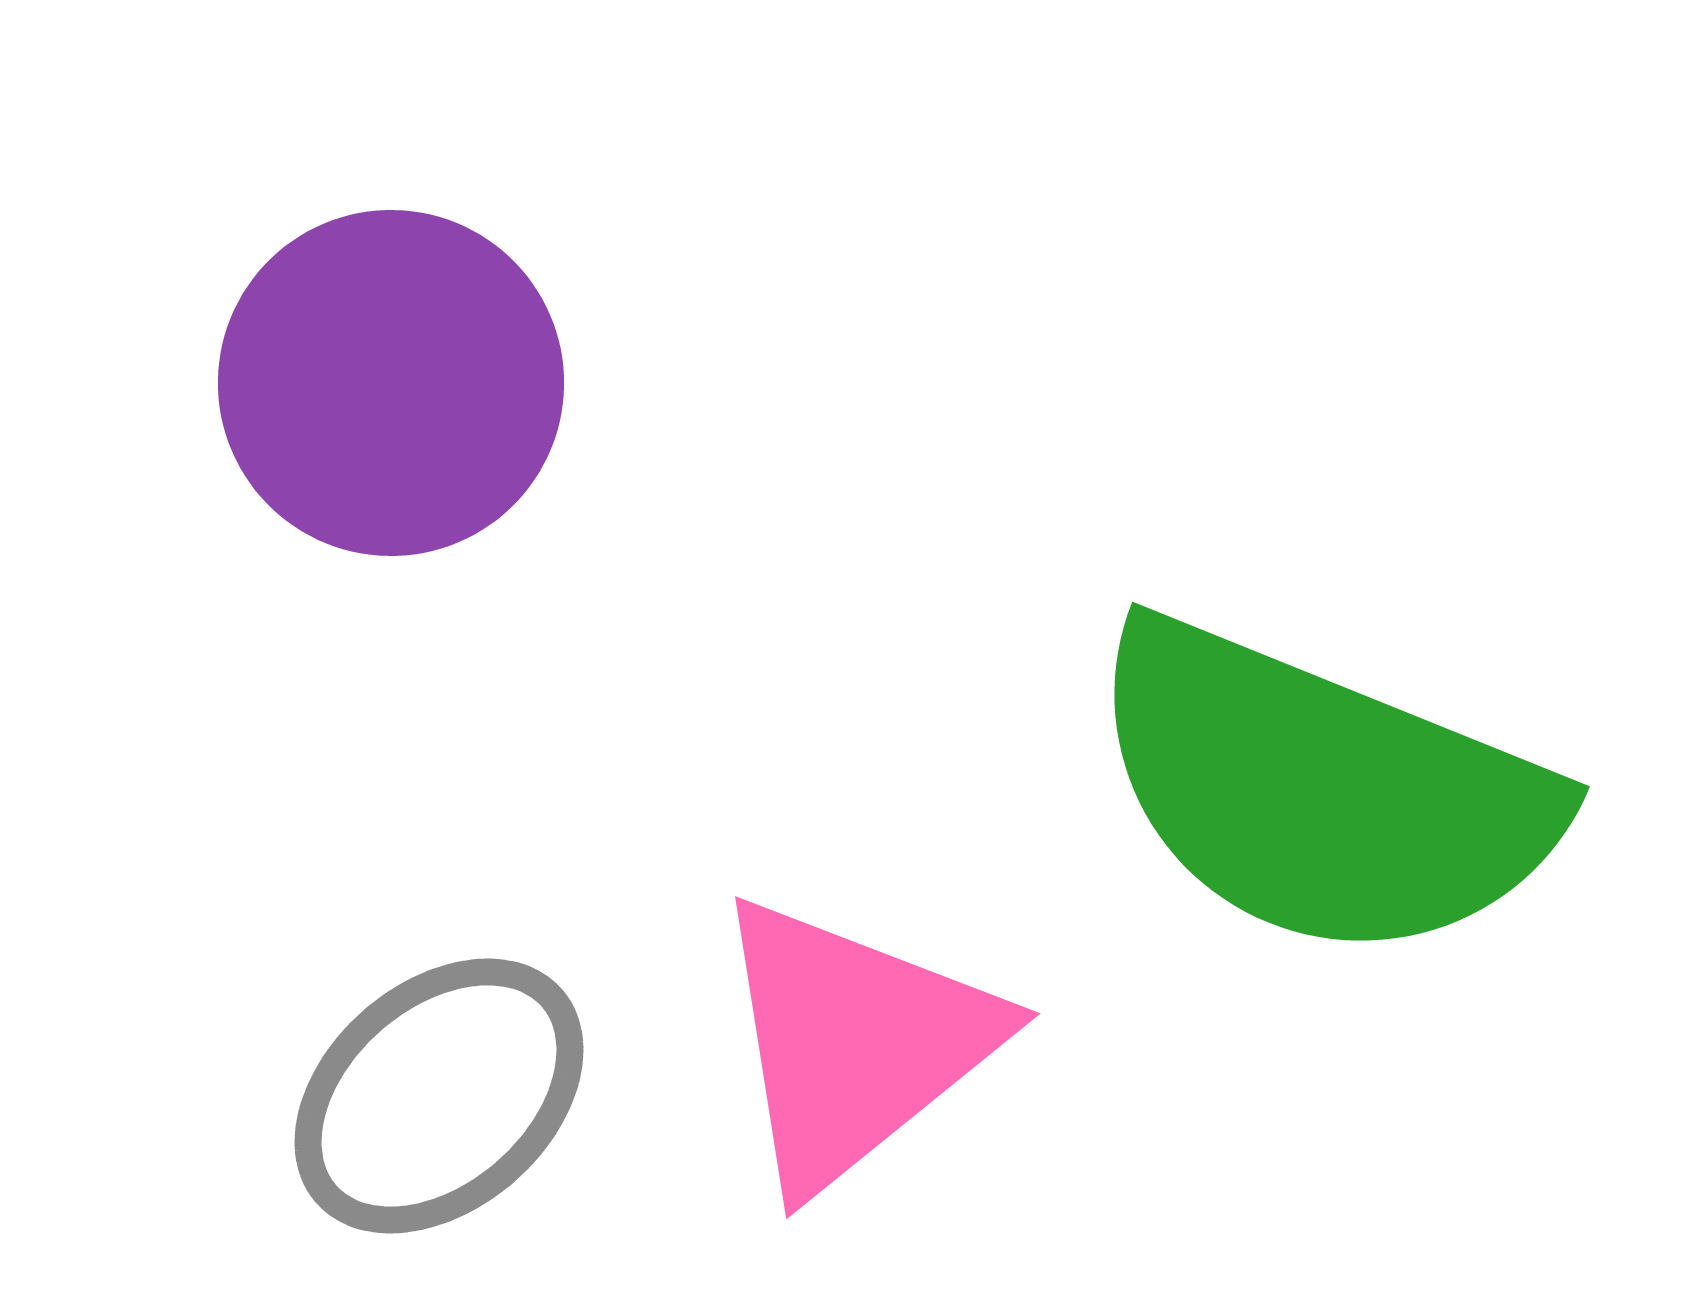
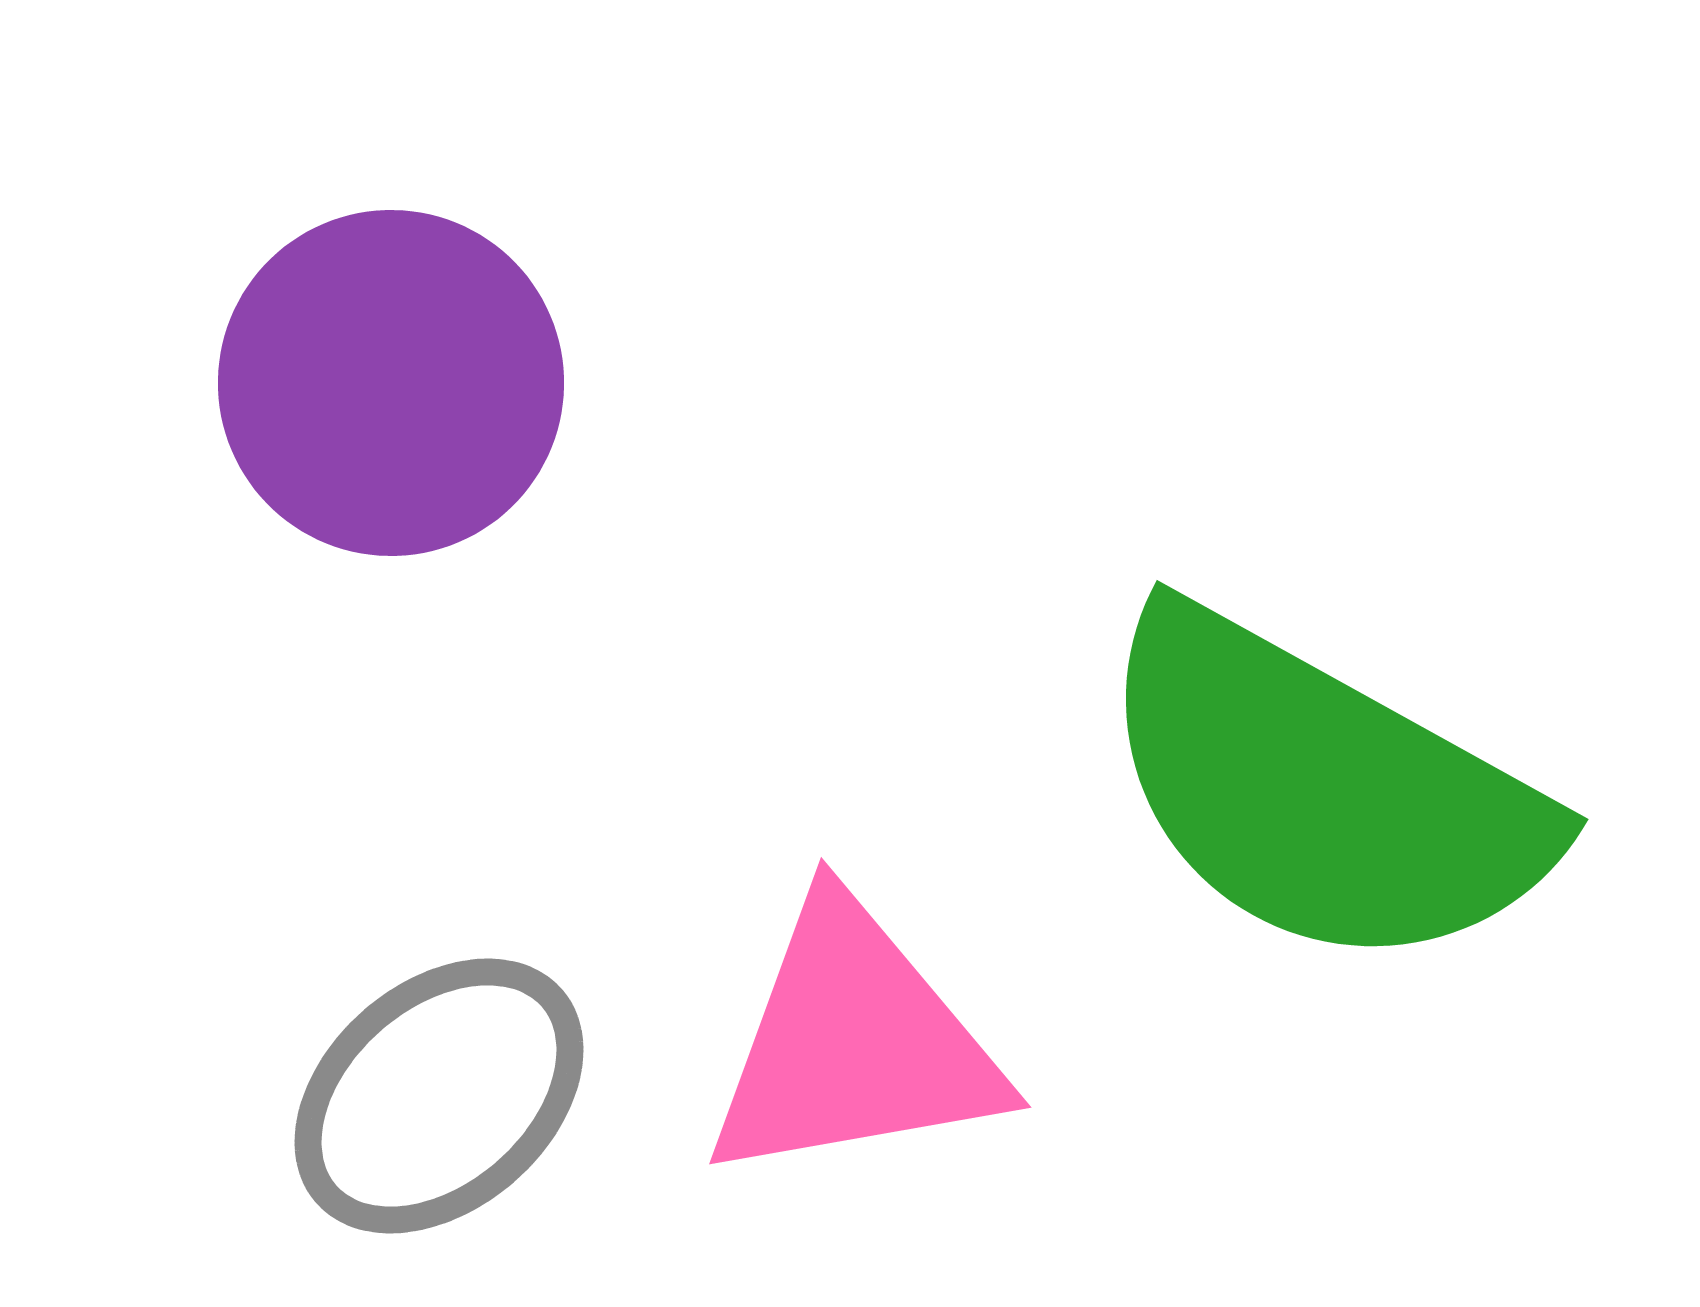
green semicircle: rotated 7 degrees clockwise
pink triangle: rotated 29 degrees clockwise
